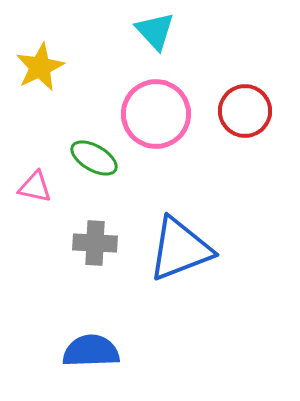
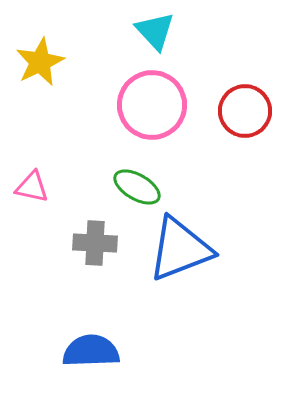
yellow star: moved 5 px up
pink circle: moved 4 px left, 9 px up
green ellipse: moved 43 px right, 29 px down
pink triangle: moved 3 px left
